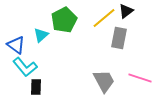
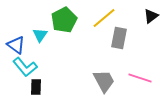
black triangle: moved 25 px right, 5 px down
cyan triangle: moved 1 px left; rotated 14 degrees counterclockwise
